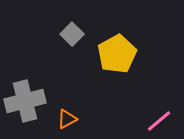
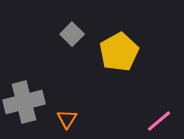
yellow pentagon: moved 2 px right, 2 px up
gray cross: moved 1 px left, 1 px down
orange triangle: rotated 30 degrees counterclockwise
